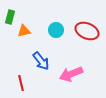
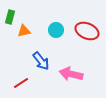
pink arrow: rotated 35 degrees clockwise
red line: rotated 70 degrees clockwise
